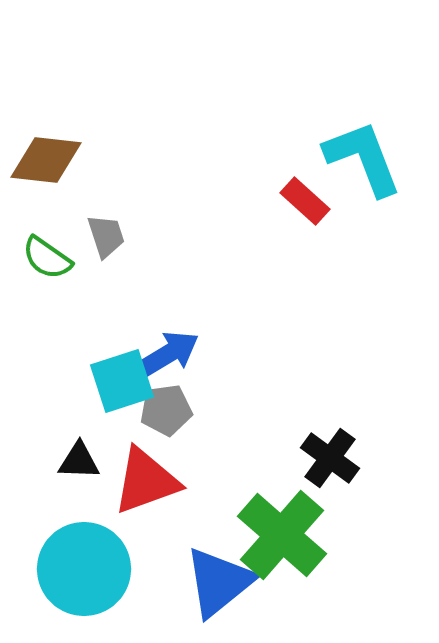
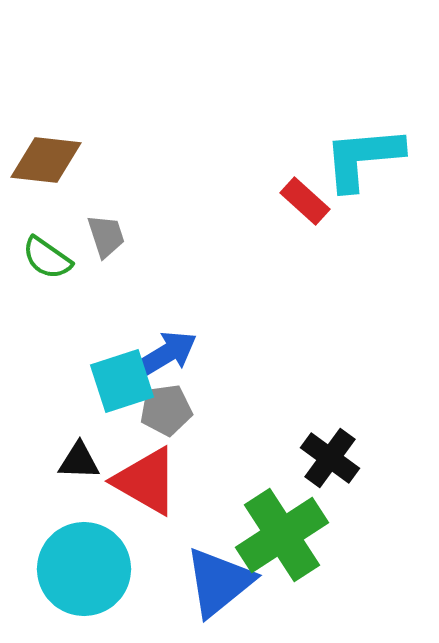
cyan L-shape: rotated 74 degrees counterclockwise
blue arrow: moved 2 px left
red triangle: rotated 50 degrees clockwise
green cross: rotated 16 degrees clockwise
